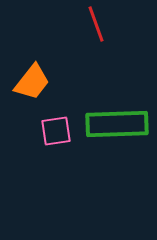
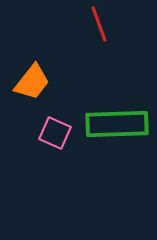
red line: moved 3 px right
pink square: moved 1 px left, 2 px down; rotated 32 degrees clockwise
